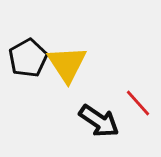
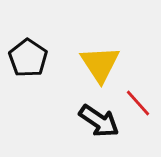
black pentagon: rotated 9 degrees counterclockwise
yellow triangle: moved 33 px right
